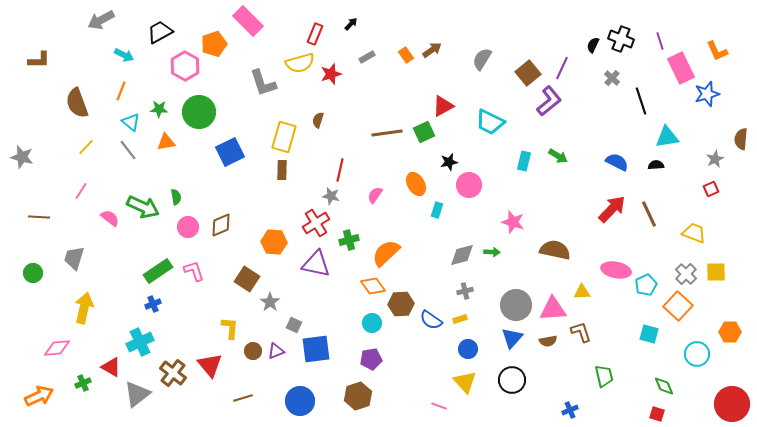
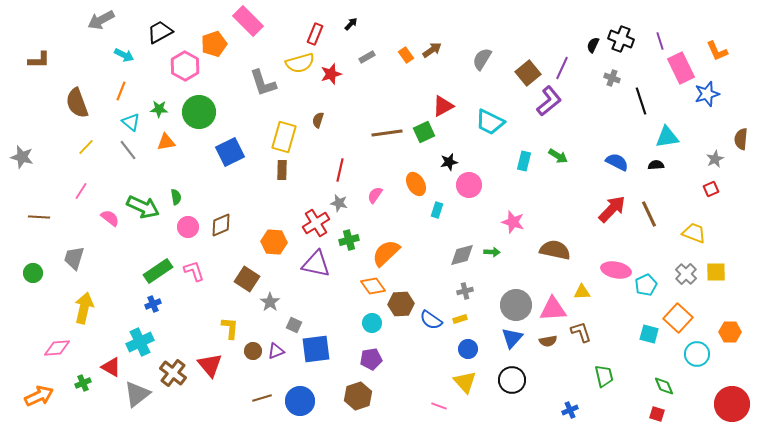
gray cross at (612, 78): rotated 21 degrees counterclockwise
gray star at (331, 196): moved 8 px right, 7 px down
orange square at (678, 306): moved 12 px down
brown line at (243, 398): moved 19 px right
